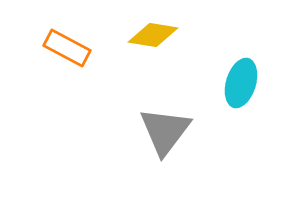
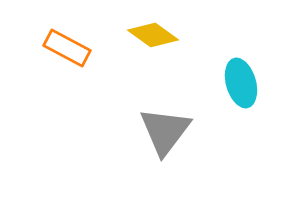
yellow diamond: rotated 27 degrees clockwise
cyan ellipse: rotated 33 degrees counterclockwise
